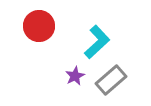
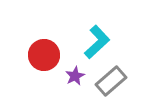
red circle: moved 5 px right, 29 px down
gray rectangle: moved 1 px down
